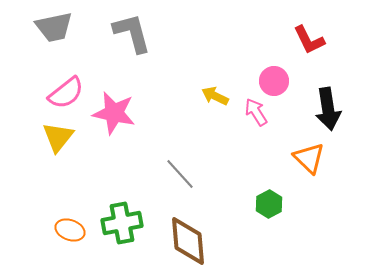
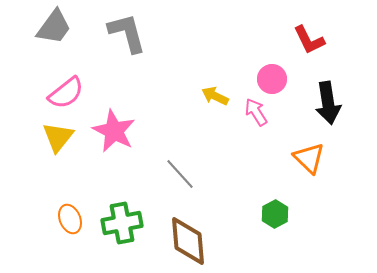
gray trapezoid: rotated 42 degrees counterclockwise
gray L-shape: moved 5 px left
pink circle: moved 2 px left, 2 px up
black arrow: moved 6 px up
pink star: moved 18 px down; rotated 15 degrees clockwise
green hexagon: moved 6 px right, 10 px down
orange ellipse: moved 11 px up; rotated 48 degrees clockwise
